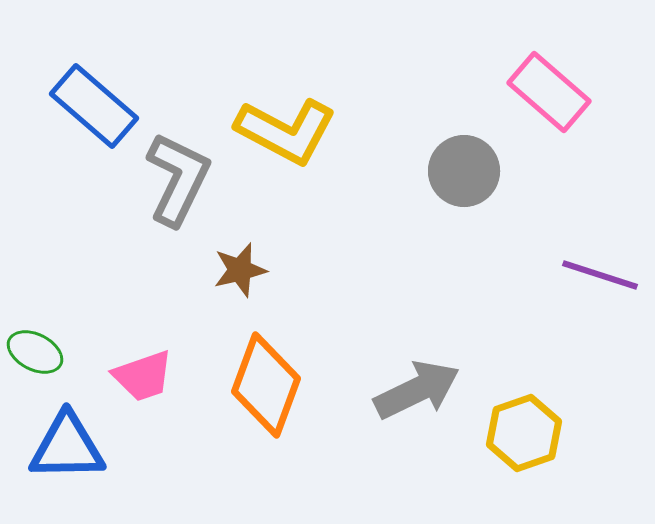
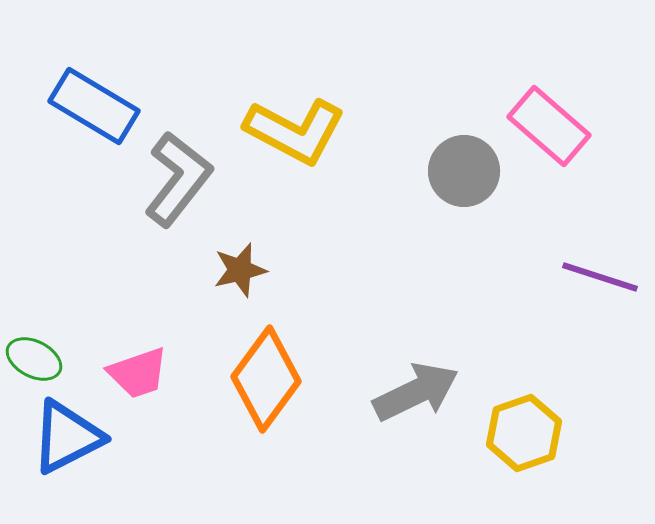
pink rectangle: moved 34 px down
blue rectangle: rotated 10 degrees counterclockwise
yellow L-shape: moved 9 px right
gray L-shape: rotated 12 degrees clockwise
purple line: moved 2 px down
green ellipse: moved 1 px left, 7 px down
pink trapezoid: moved 5 px left, 3 px up
orange diamond: moved 6 px up; rotated 16 degrees clockwise
gray arrow: moved 1 px left, 2 px down
blue triangle: moved 10 px up; rotated 26 degrees counterclockwise
